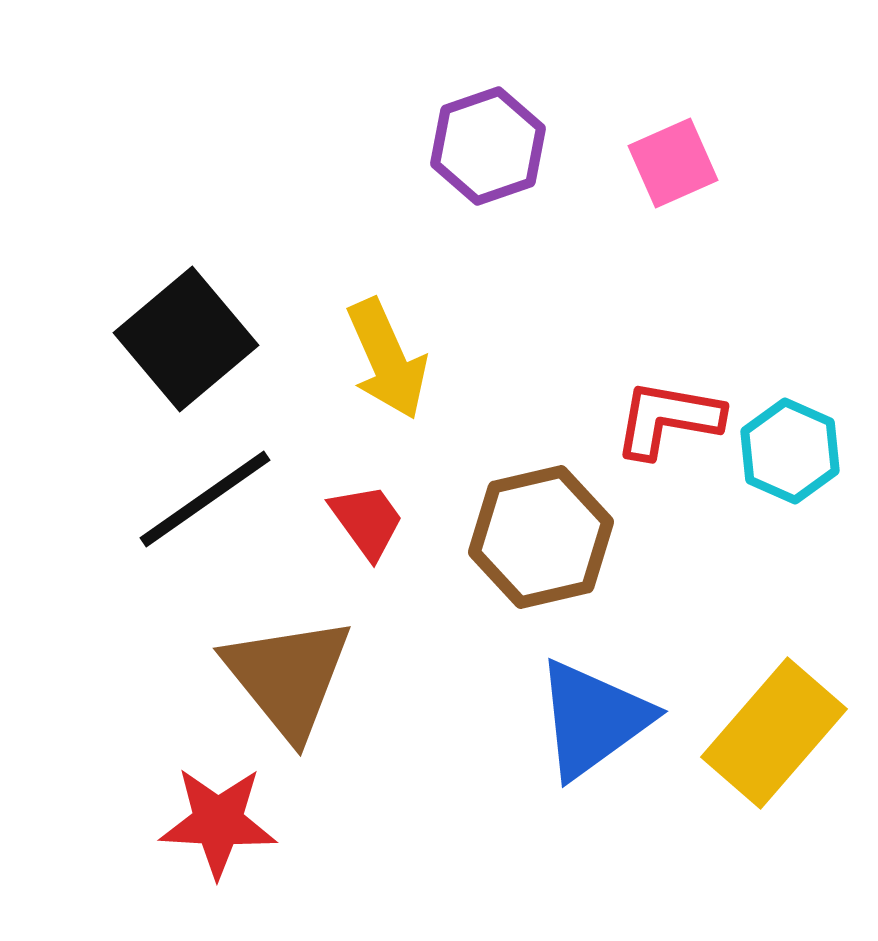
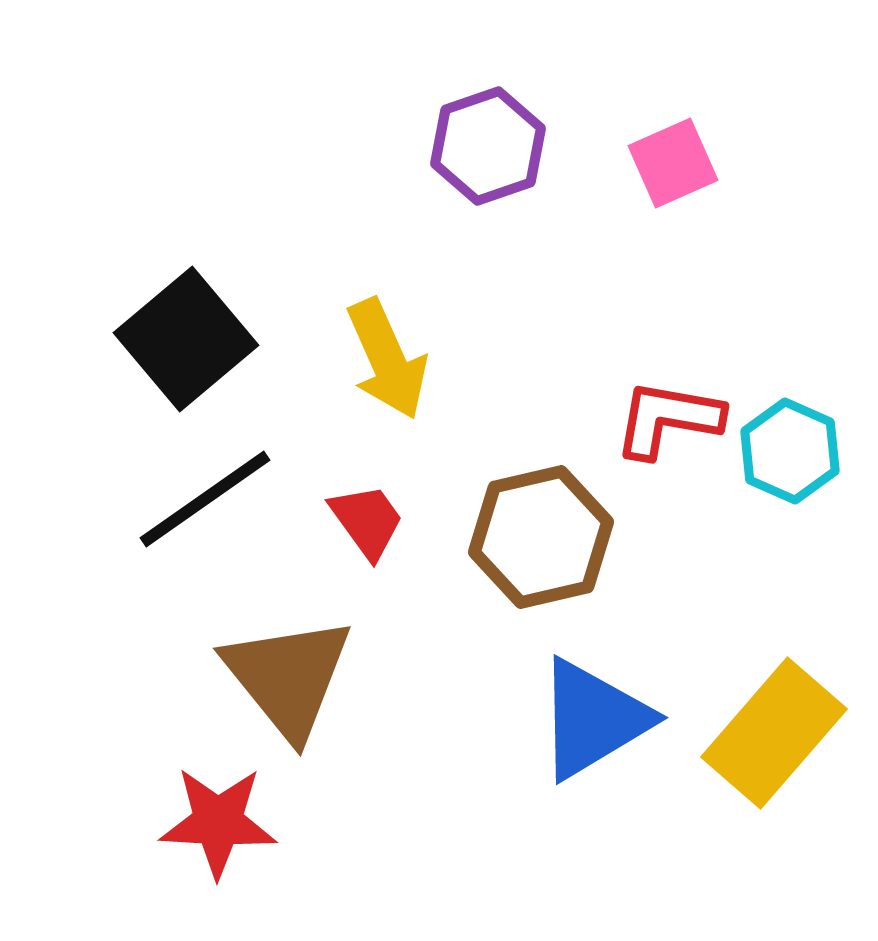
blue triangle: rotated 5 degrees clockwise
